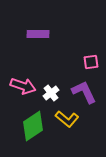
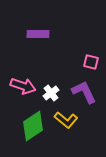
pink square: rotated 21 degrees clockwise
yellow L-shape: moved 1 px left, 1 px down
